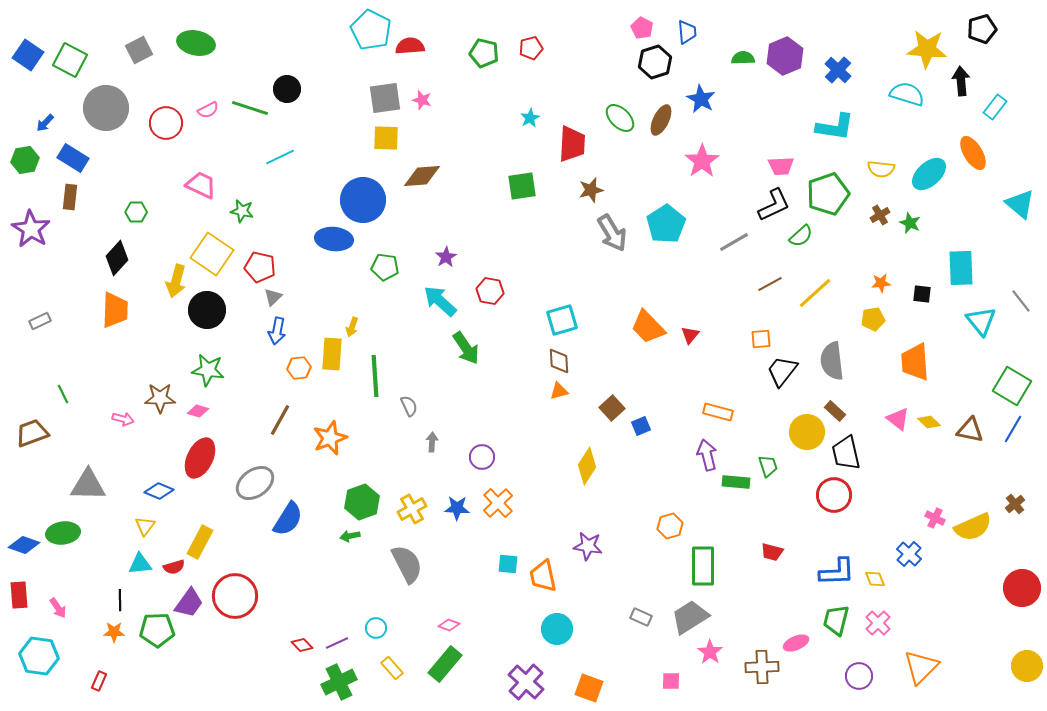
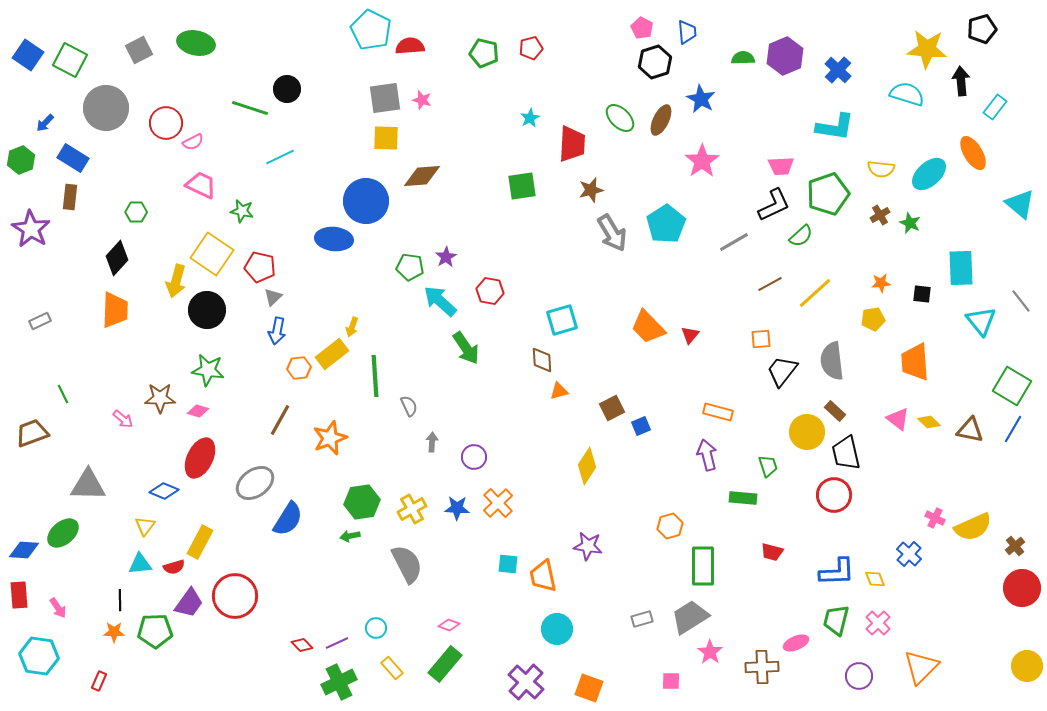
pink semicircle at (208, 110): moved 15 px left, 32 px down
green hexagon at (25, 160): moved 4 px left; rotated 12 degrees counterclockwise
blue circle at (363, 200): moved 3 px right, 1 px down
green pentagon at (385, 267): moved 25 px right
yellow rectangle at (332, 354): rotated 48 degrees clockwise
brown diamond at (559, 361): moved 17 px left, 1 px up
brown square at (612, 408): rotated 15 degrees clockwise
pink arrow at (123, 419): rotated 25 degrees clockwise
purple circle at (482, 457): moved 8 px left
green rectangle at (736, 482): moved 7 px right, 16 px down
blue diamond at (159, 491): moved 5 px right
green hexagon at (362, 502): rotated 12 degrees clockwise
brown cross at (1015, 504): moved 42 px down
green ellipse at (63, 533): rotated 32 degrees counterclockwise
blue diamond at (24, 545): moved 5 px down; rotated 16 degrees counterclockwise
gray rectangle at (641, 617): moved 1 px right, 2 px down; rotated 40 degrees counterclockwise
green pentagon at (157, 630): moved 2 px left, 1 px down
